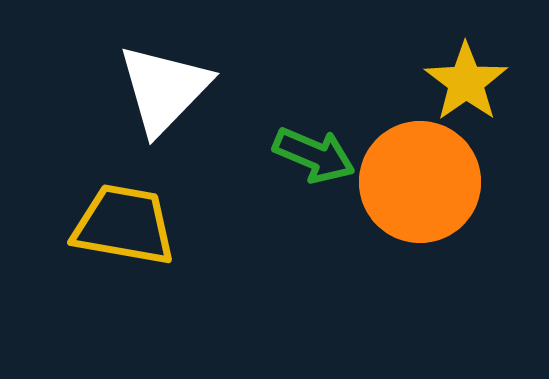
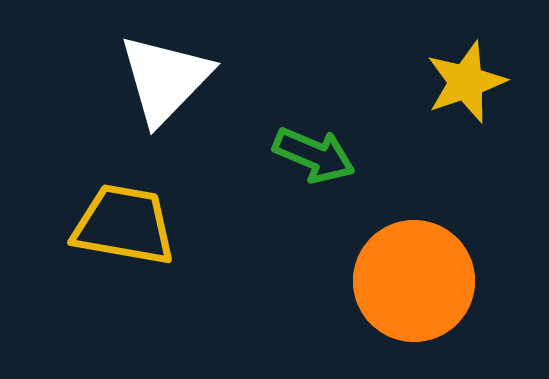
yellow star: rotated 16 degrees clockwise
white triangle: moved 1 px right, 10 px up
orange circle: moved 6 px left, 99 px down
